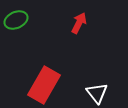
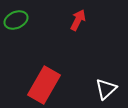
red arrow: moved 1 px left, 3 px up
white triangle: moved 9 px right, 4 px up; rotated 25 degrees clockwise
